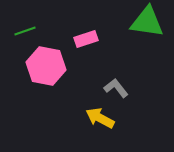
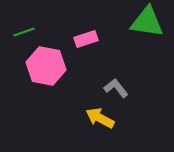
green line: moved 1 px left, 1 px down
